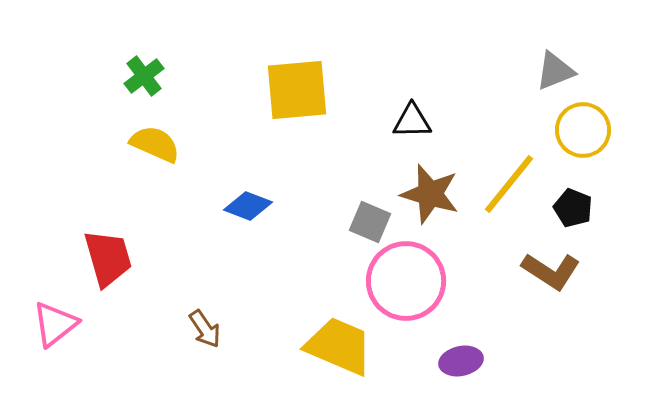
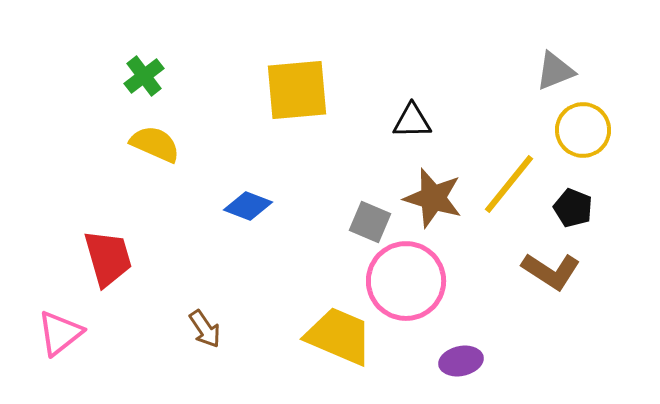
brown star: moved 3 px right, 4 px down
pink triangle: moved 5 px right, 9 px down
yellow trapezoid: moved 10 px up
